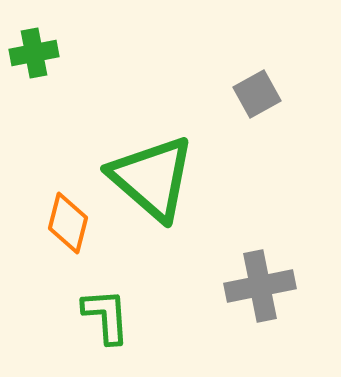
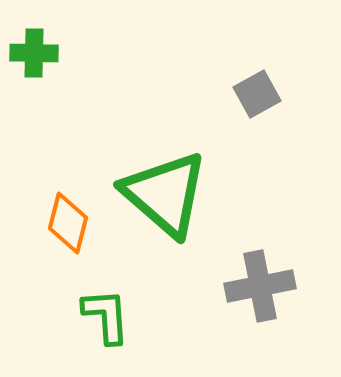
green cross: rotated 12 degrees clockwise
green triangle: moved 13 px right, 16 px down
